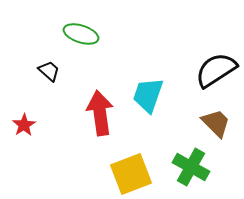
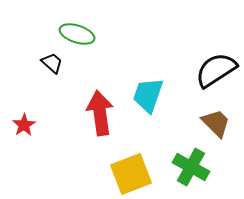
green ellipse: moved 4 px left
black trapezoid: moved 3 px right, 8 px up
